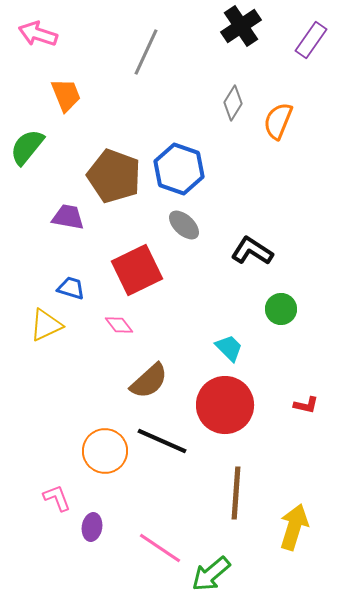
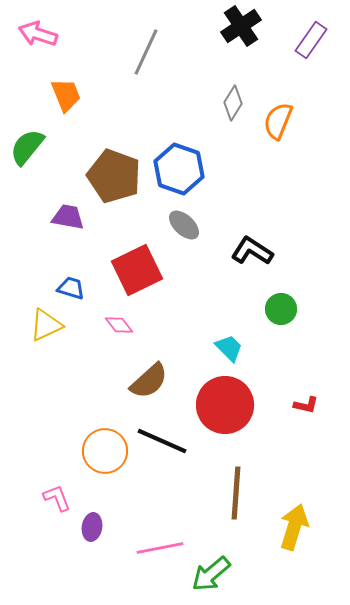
pink line: rotated 45 degrees counterclockwise
